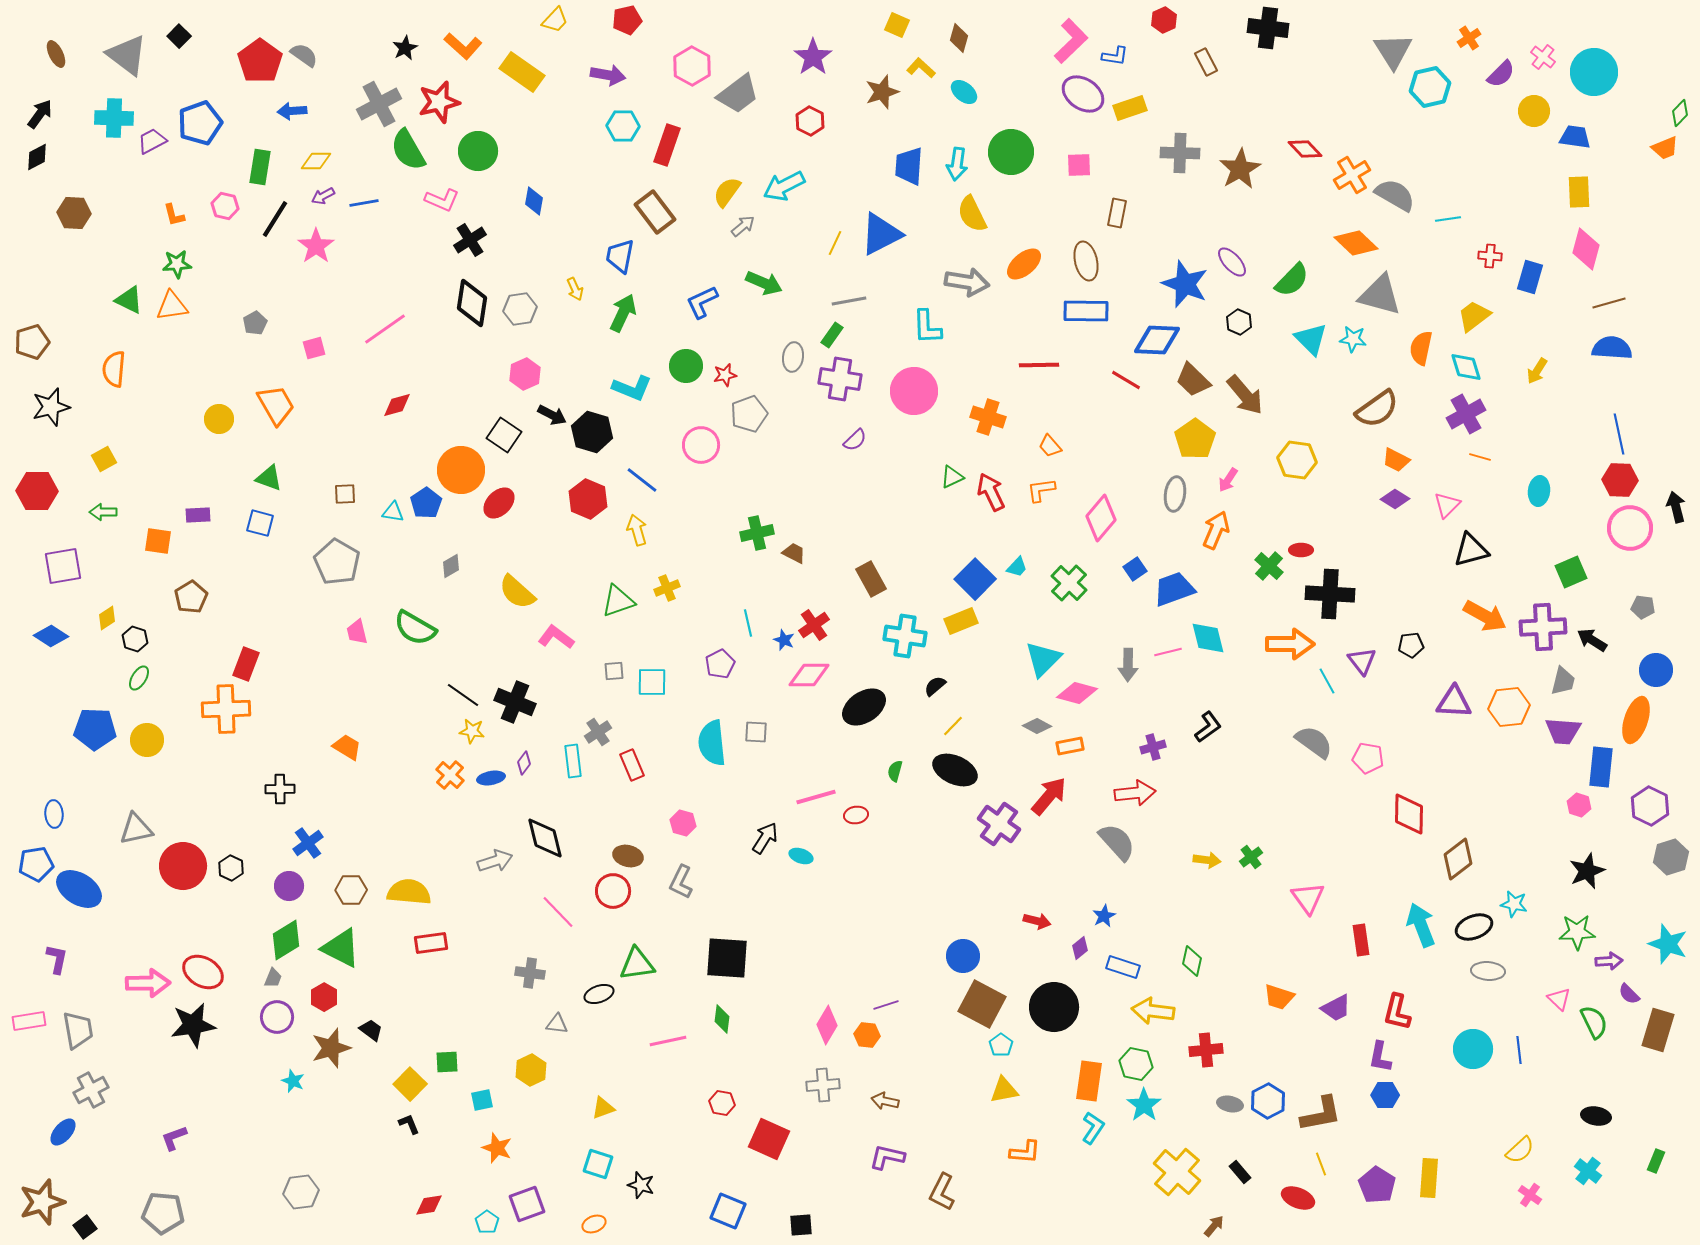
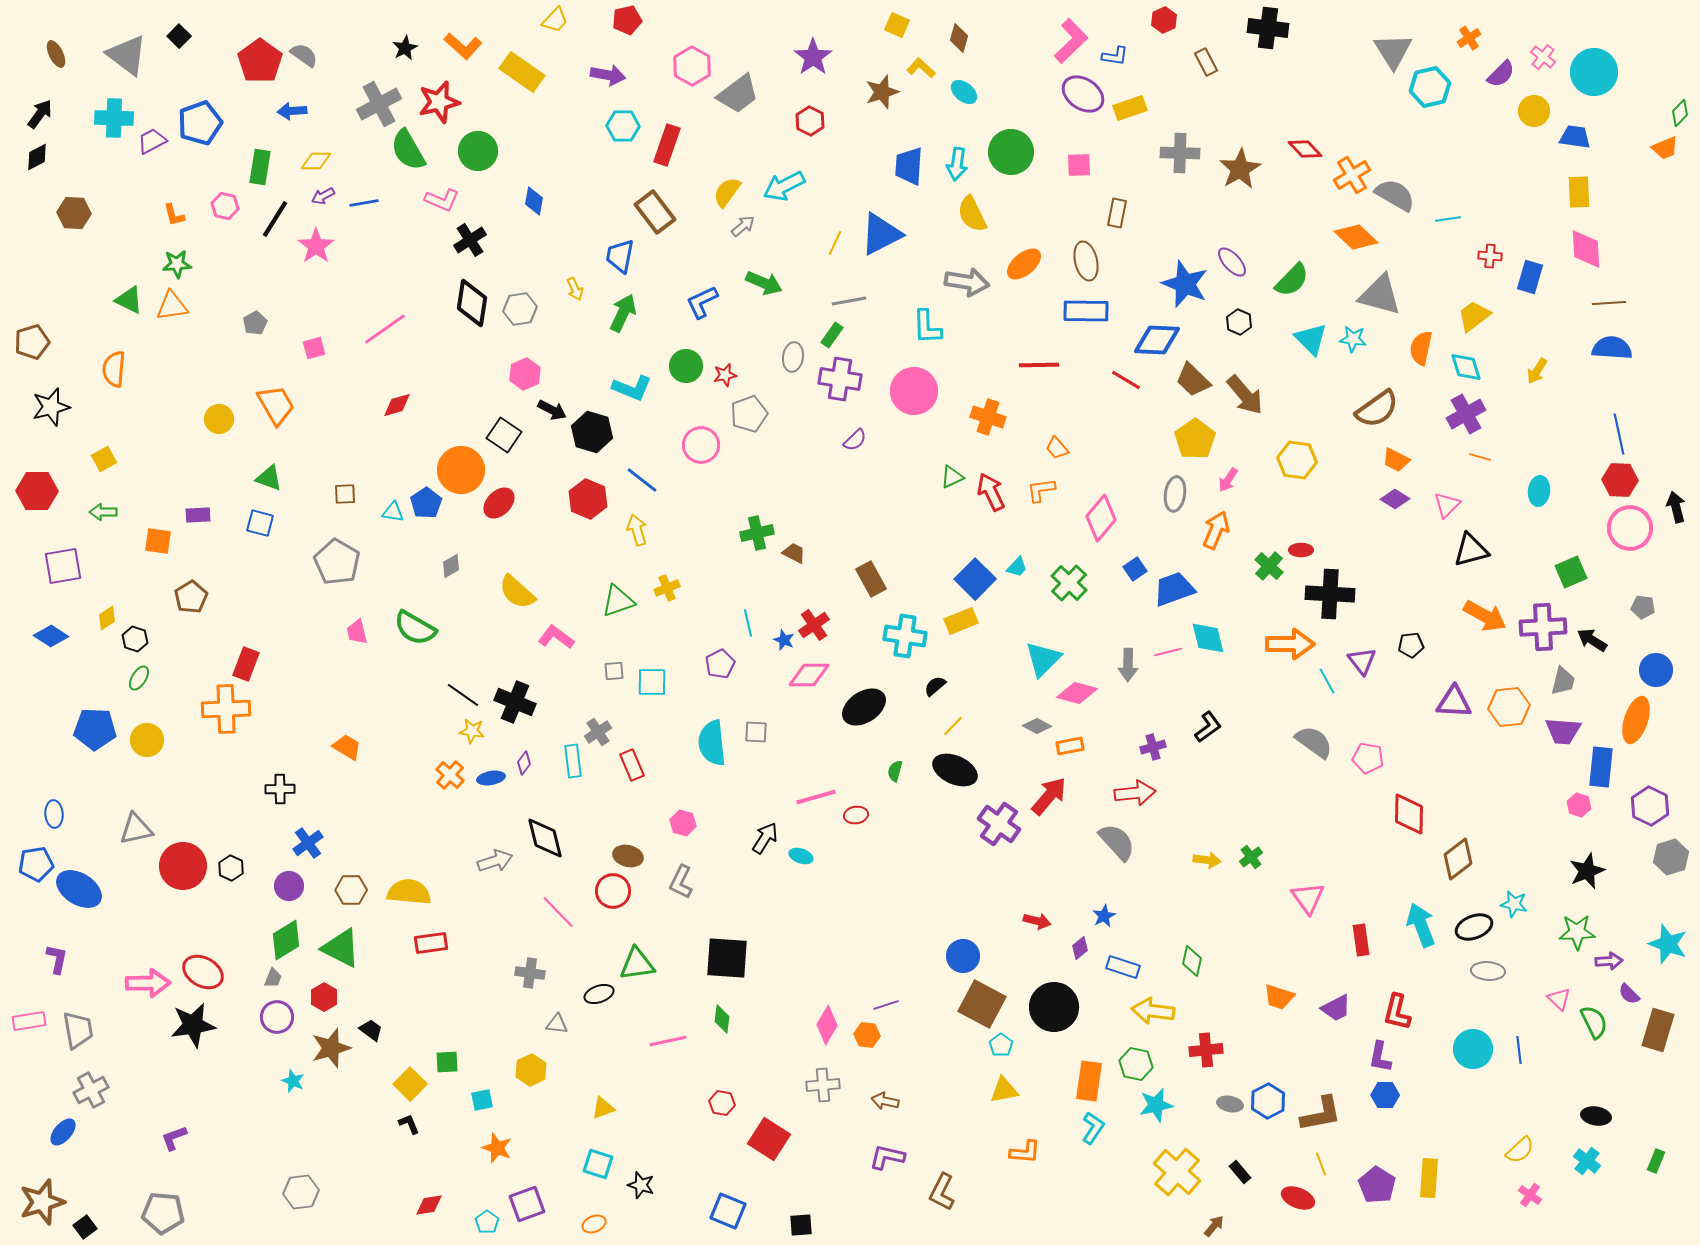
orange diamond at (1356, 243): moved 6 px up
pink diamond at (1586, 249): rotated 18 degrees counterclockwise
brown line at (1609, 303): rotated 12 degrees clockwise
black arrow at (552, 415): moved 5 px up
orange trapezoid at (1050, 446): moved 7 px right, 2 px down
cyan star at (1144, 1105): moved 12 px right; rotated 24 degrees clockwise
red square at (769, 1139): rotated 9 degrees clockwise
cyan cross at (1588, 1171): moved 1 px left, 10 px up
